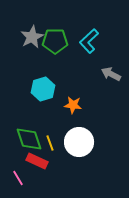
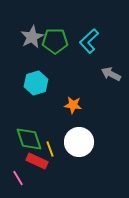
cyan hexagon: moved 7 px left, 6 px up
yellow line: moved 6 px down
